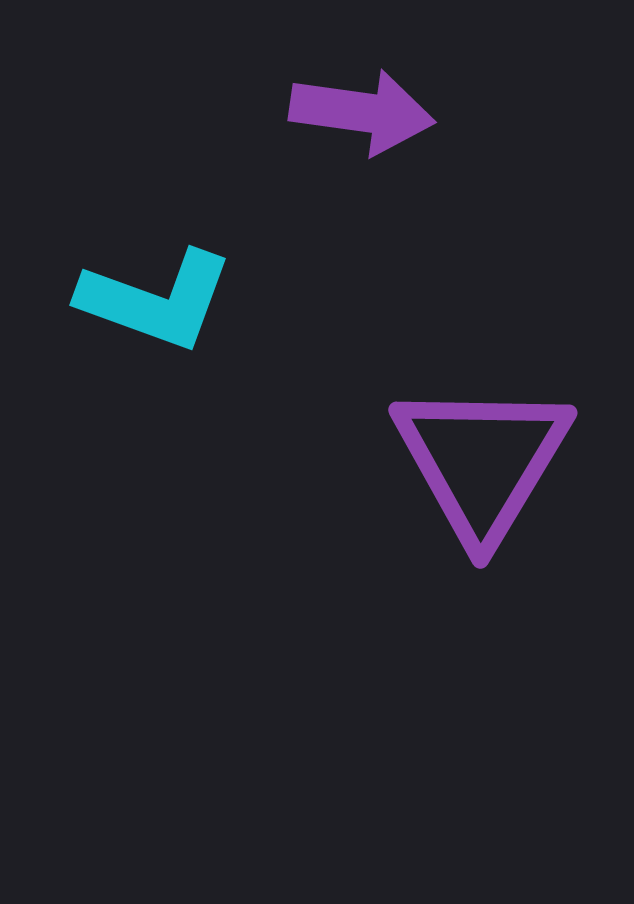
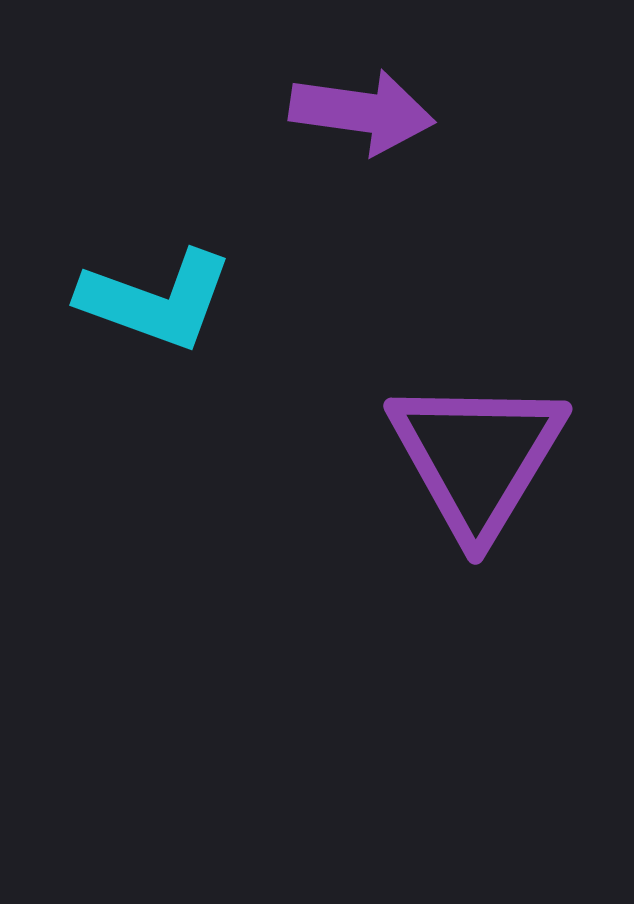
purple triangle: moved 5 px left, 4 px up
